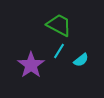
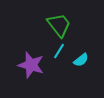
green trapezoid: rotated 24 degrees clockwise
purple star: rotated 20 degrees counterclockwise
